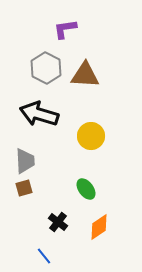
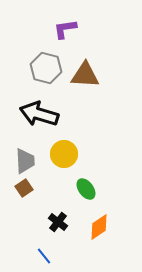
gray hexagon: rotated 12 degrees counterclockwise
yellow circle: moved 27 px left, 18 px down
brown square: rotated 18 degrees counterclockwise
